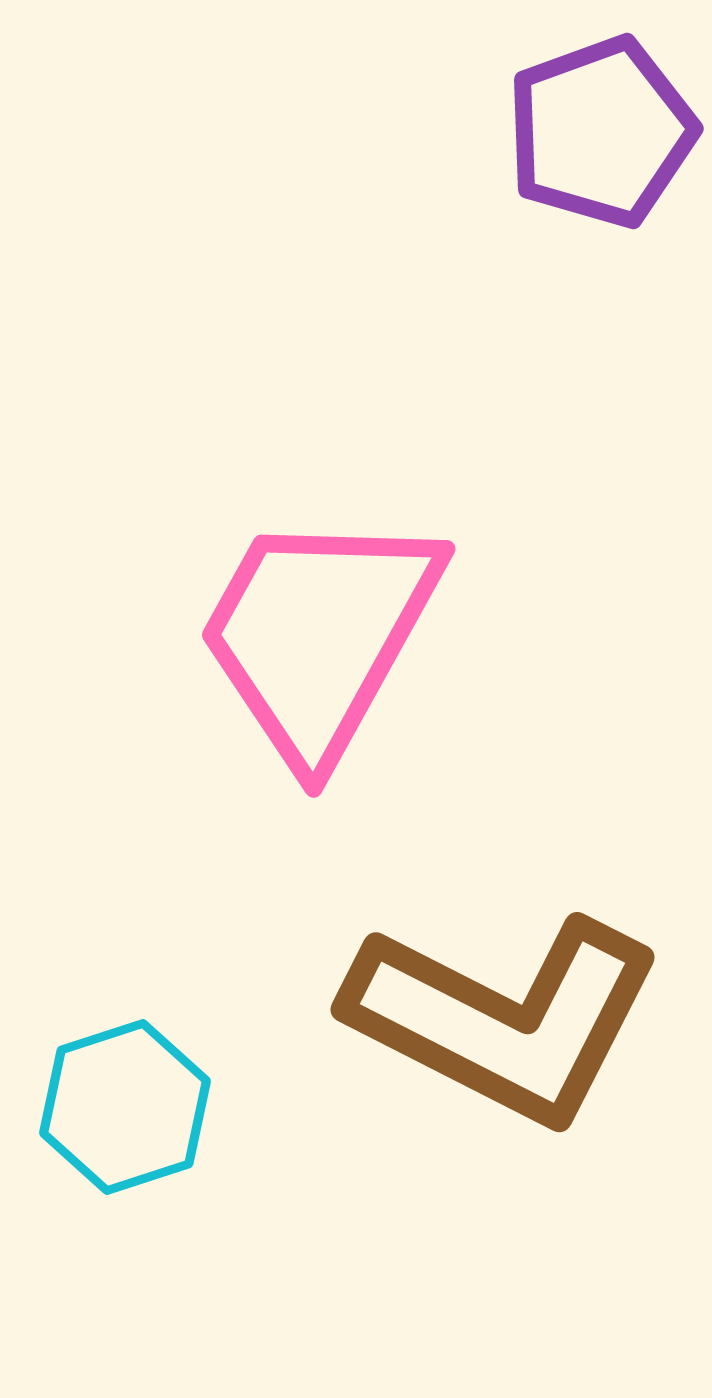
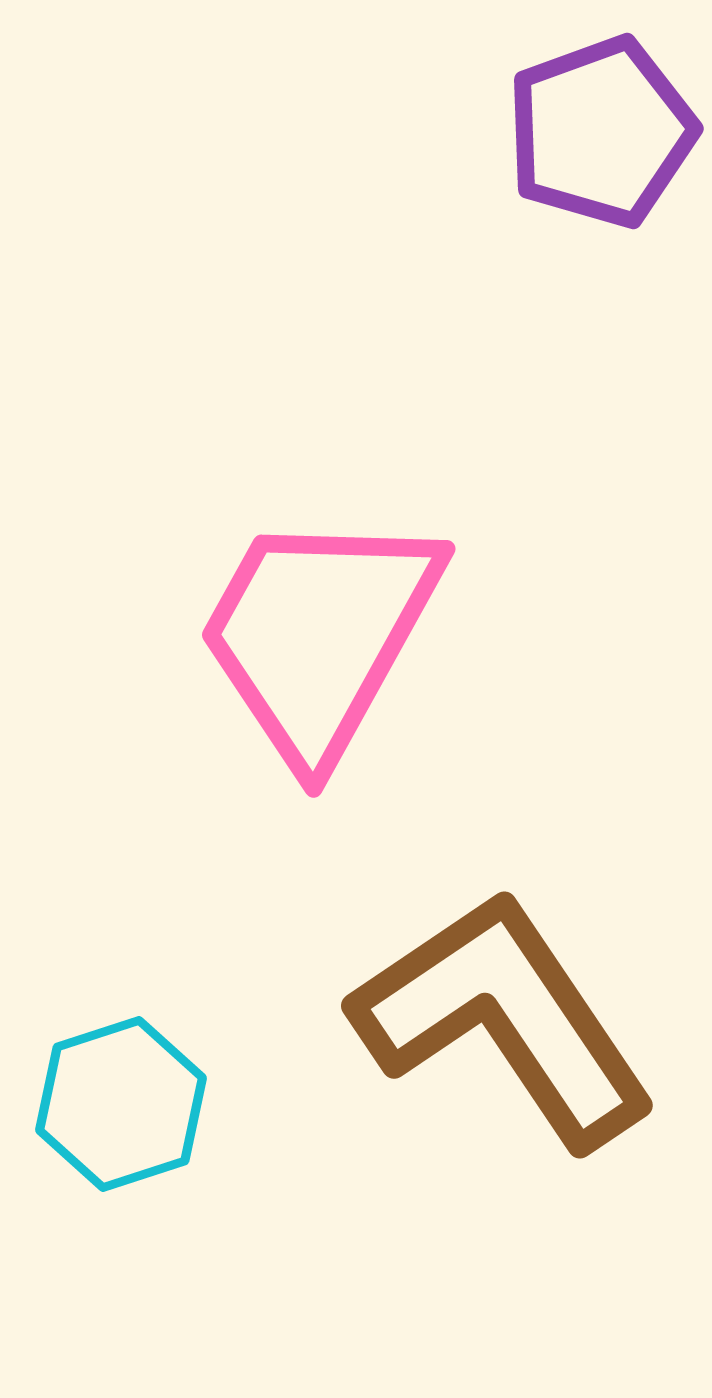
brown L-shape: rotated 151 degrees counterclockwise
cyan hexagon: moved 4 px left, 3 px up
